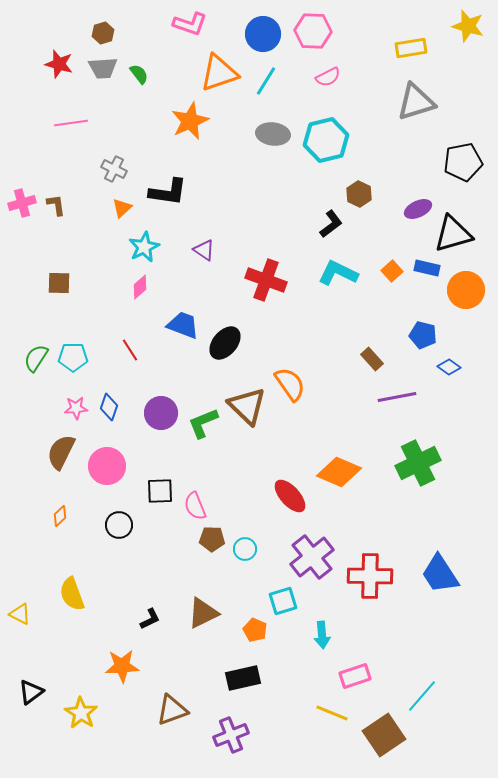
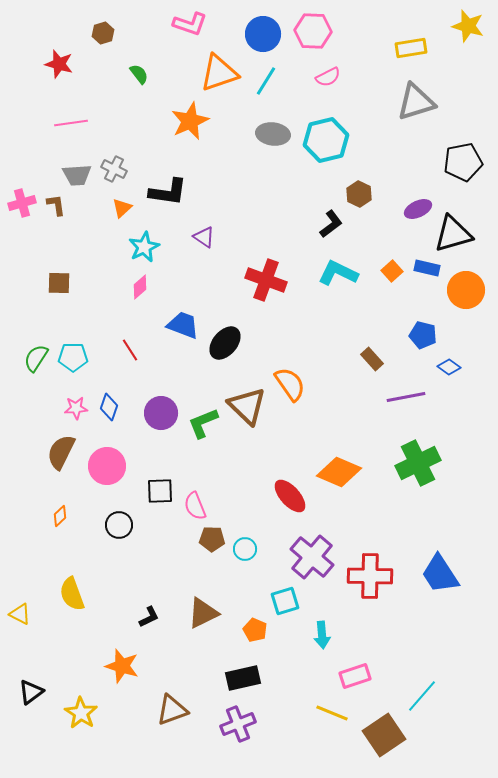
gray trapezoid at (103, 68): moved 26 px left, 107 px down
purple triangle at (204, 250): moved 13 px up
purple line at (397, 397): moved 9 px right
purple cross at (312, 557): rotated 12 degrees counterclockwise
cyan square at (283, 601): moved 2 px right
black L-shape at (150, 619): moved 1 px left, 2 px up
orange star at (122, 666): rotated 20 degrees clockwise
purple cross at (231, 735): moved 7 px right, 11 px up
